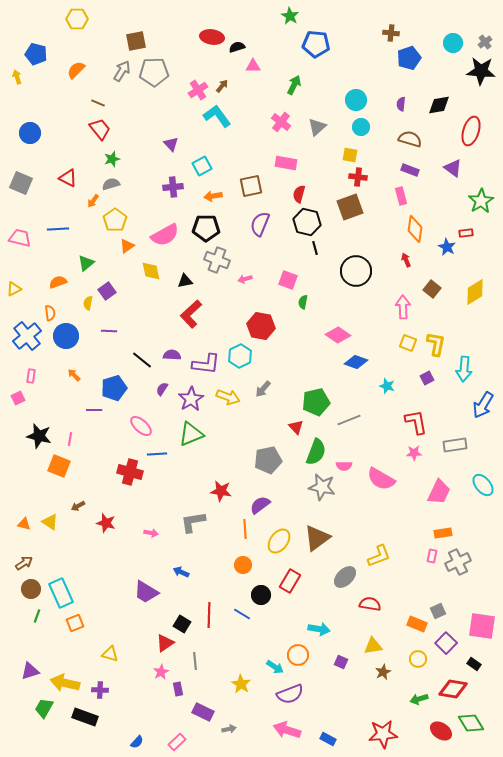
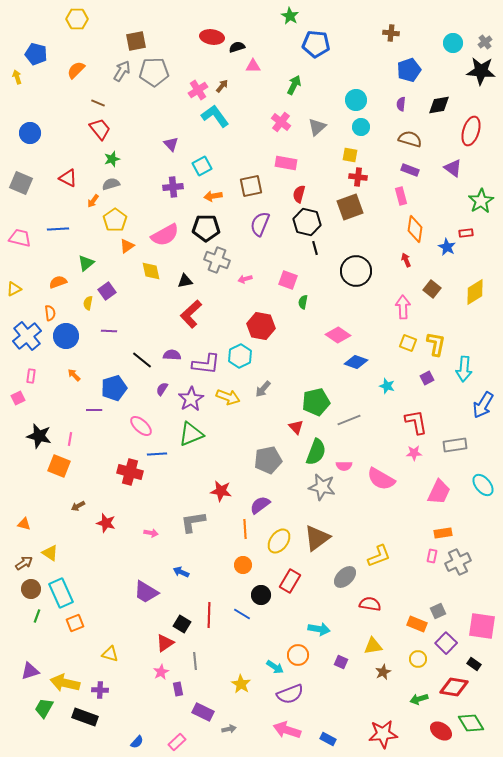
blue pentagon at (409, 58): moved 12 px down
cyan L-shape at (217, 116): moved 2 px left
yellow triangle at (50, 522): moved 31 px down
red diamond at (453, 689): moved 1 px right, 2 px up
